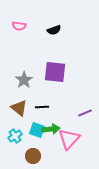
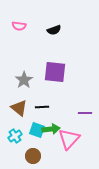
purple line: rotated 24 degrees clockwise
